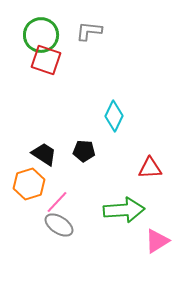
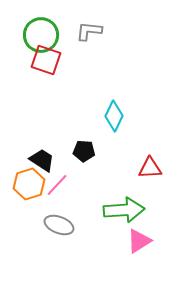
black trapezoid: moved 2 px left, 6 px down
pink line: moved 17 px up
gray ellipse: rotated 12 degrees counterclockwise
pink triangle: moved 18 px left
